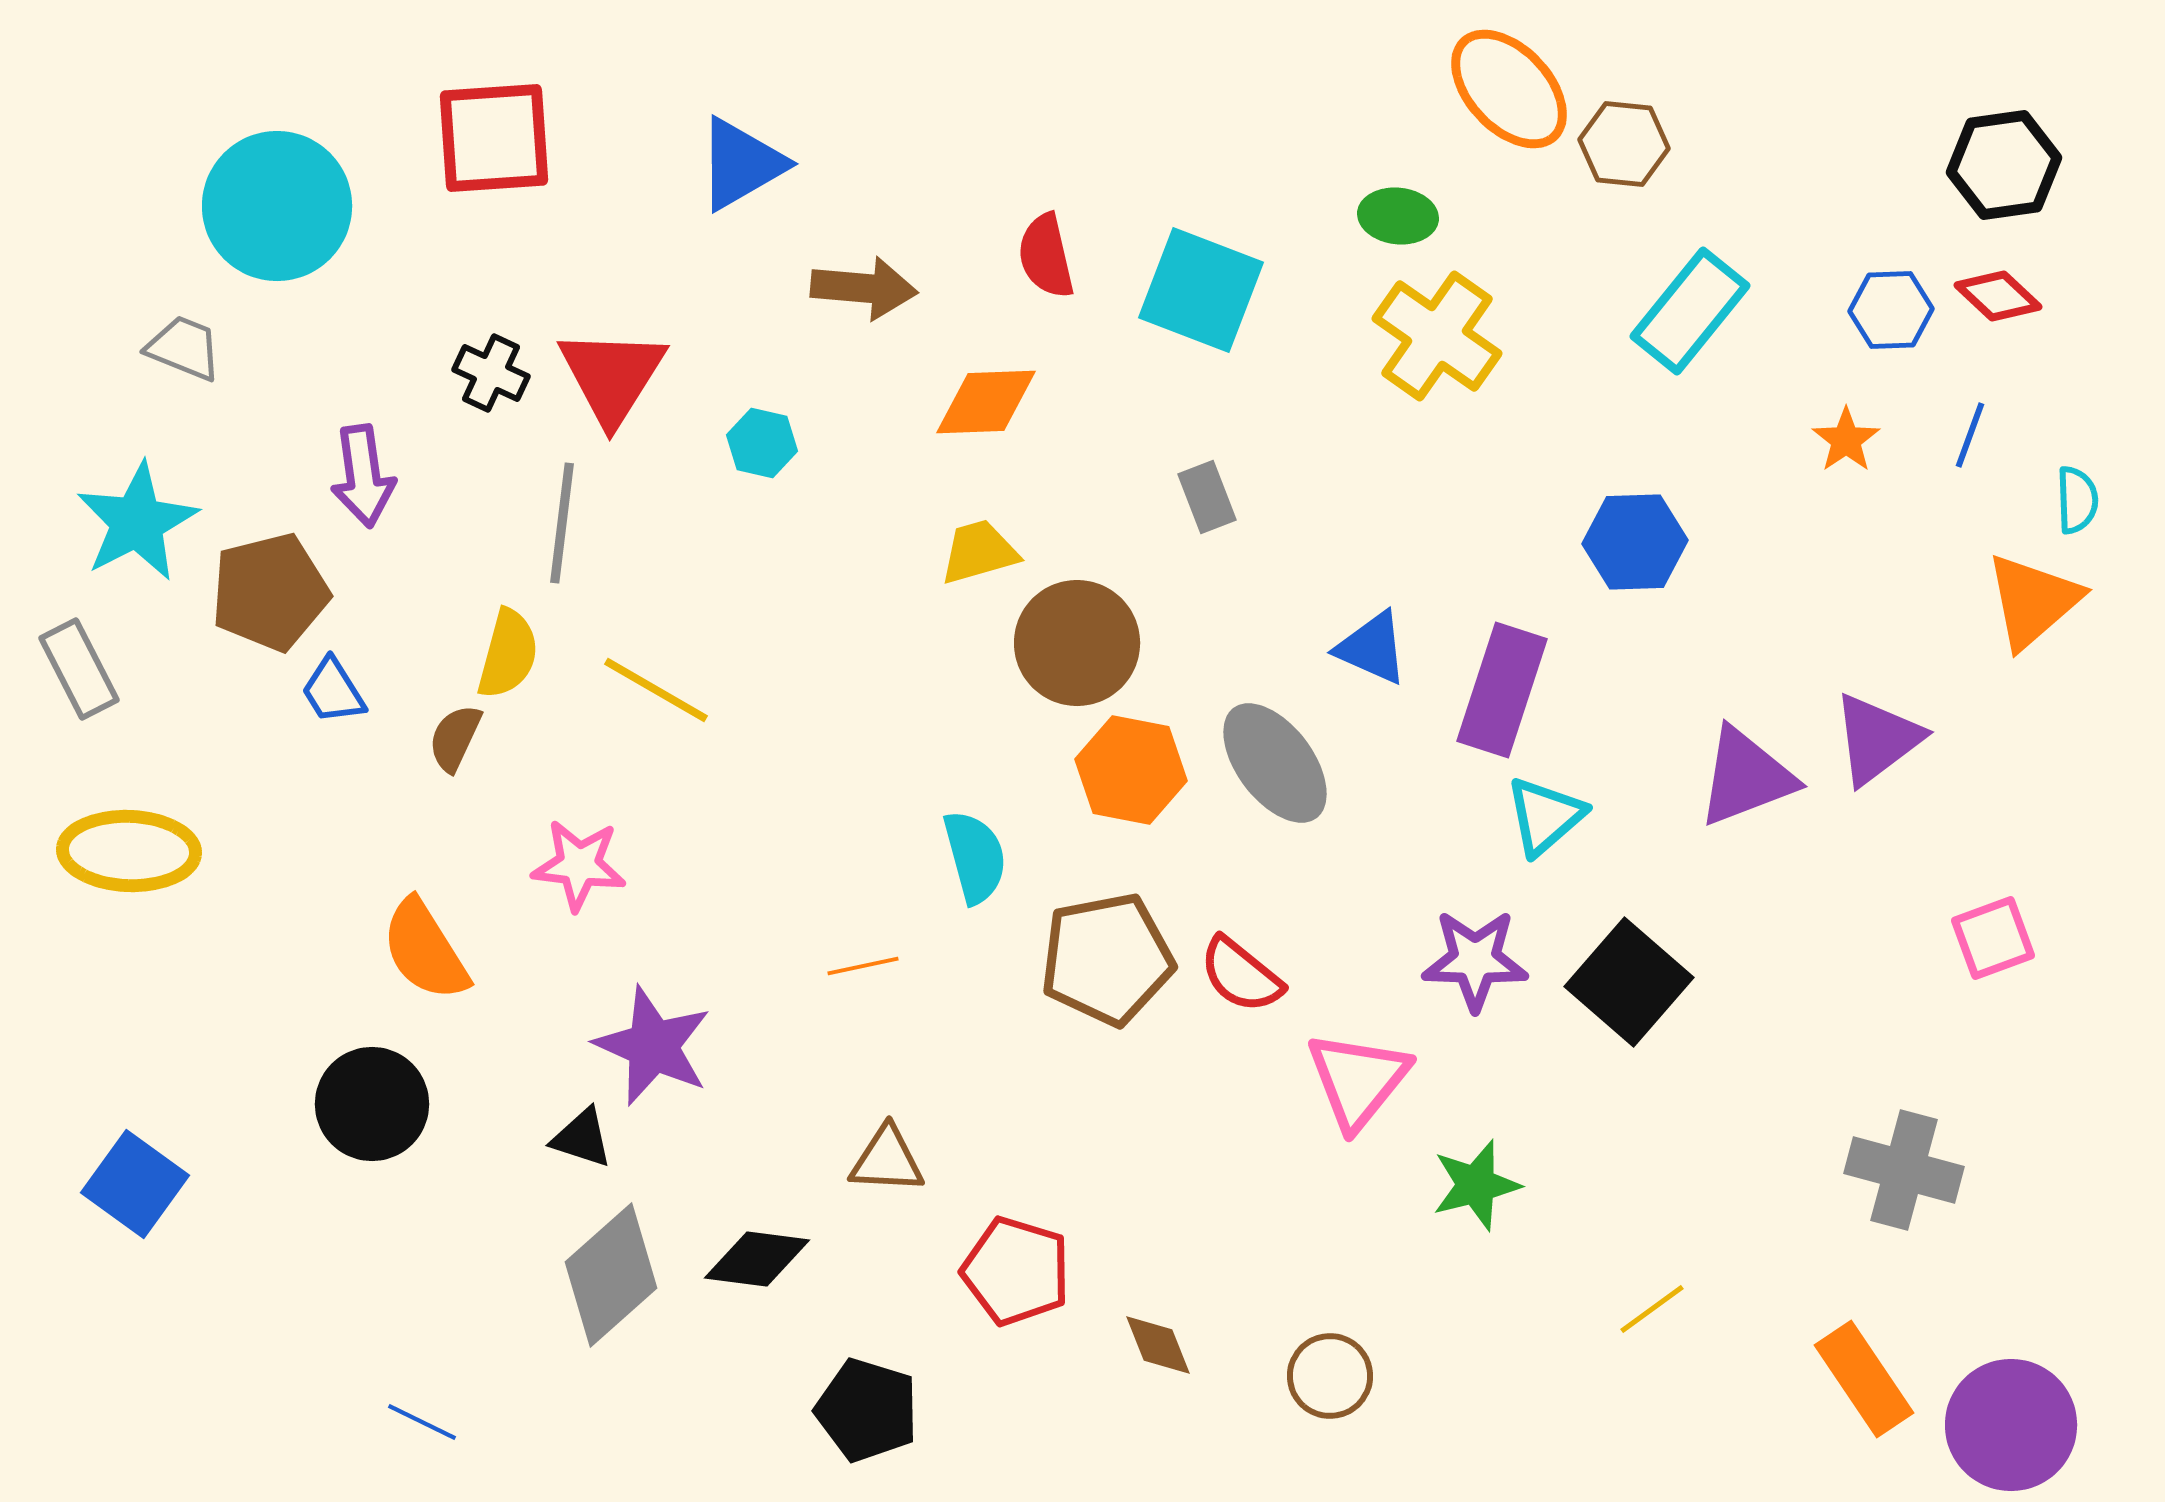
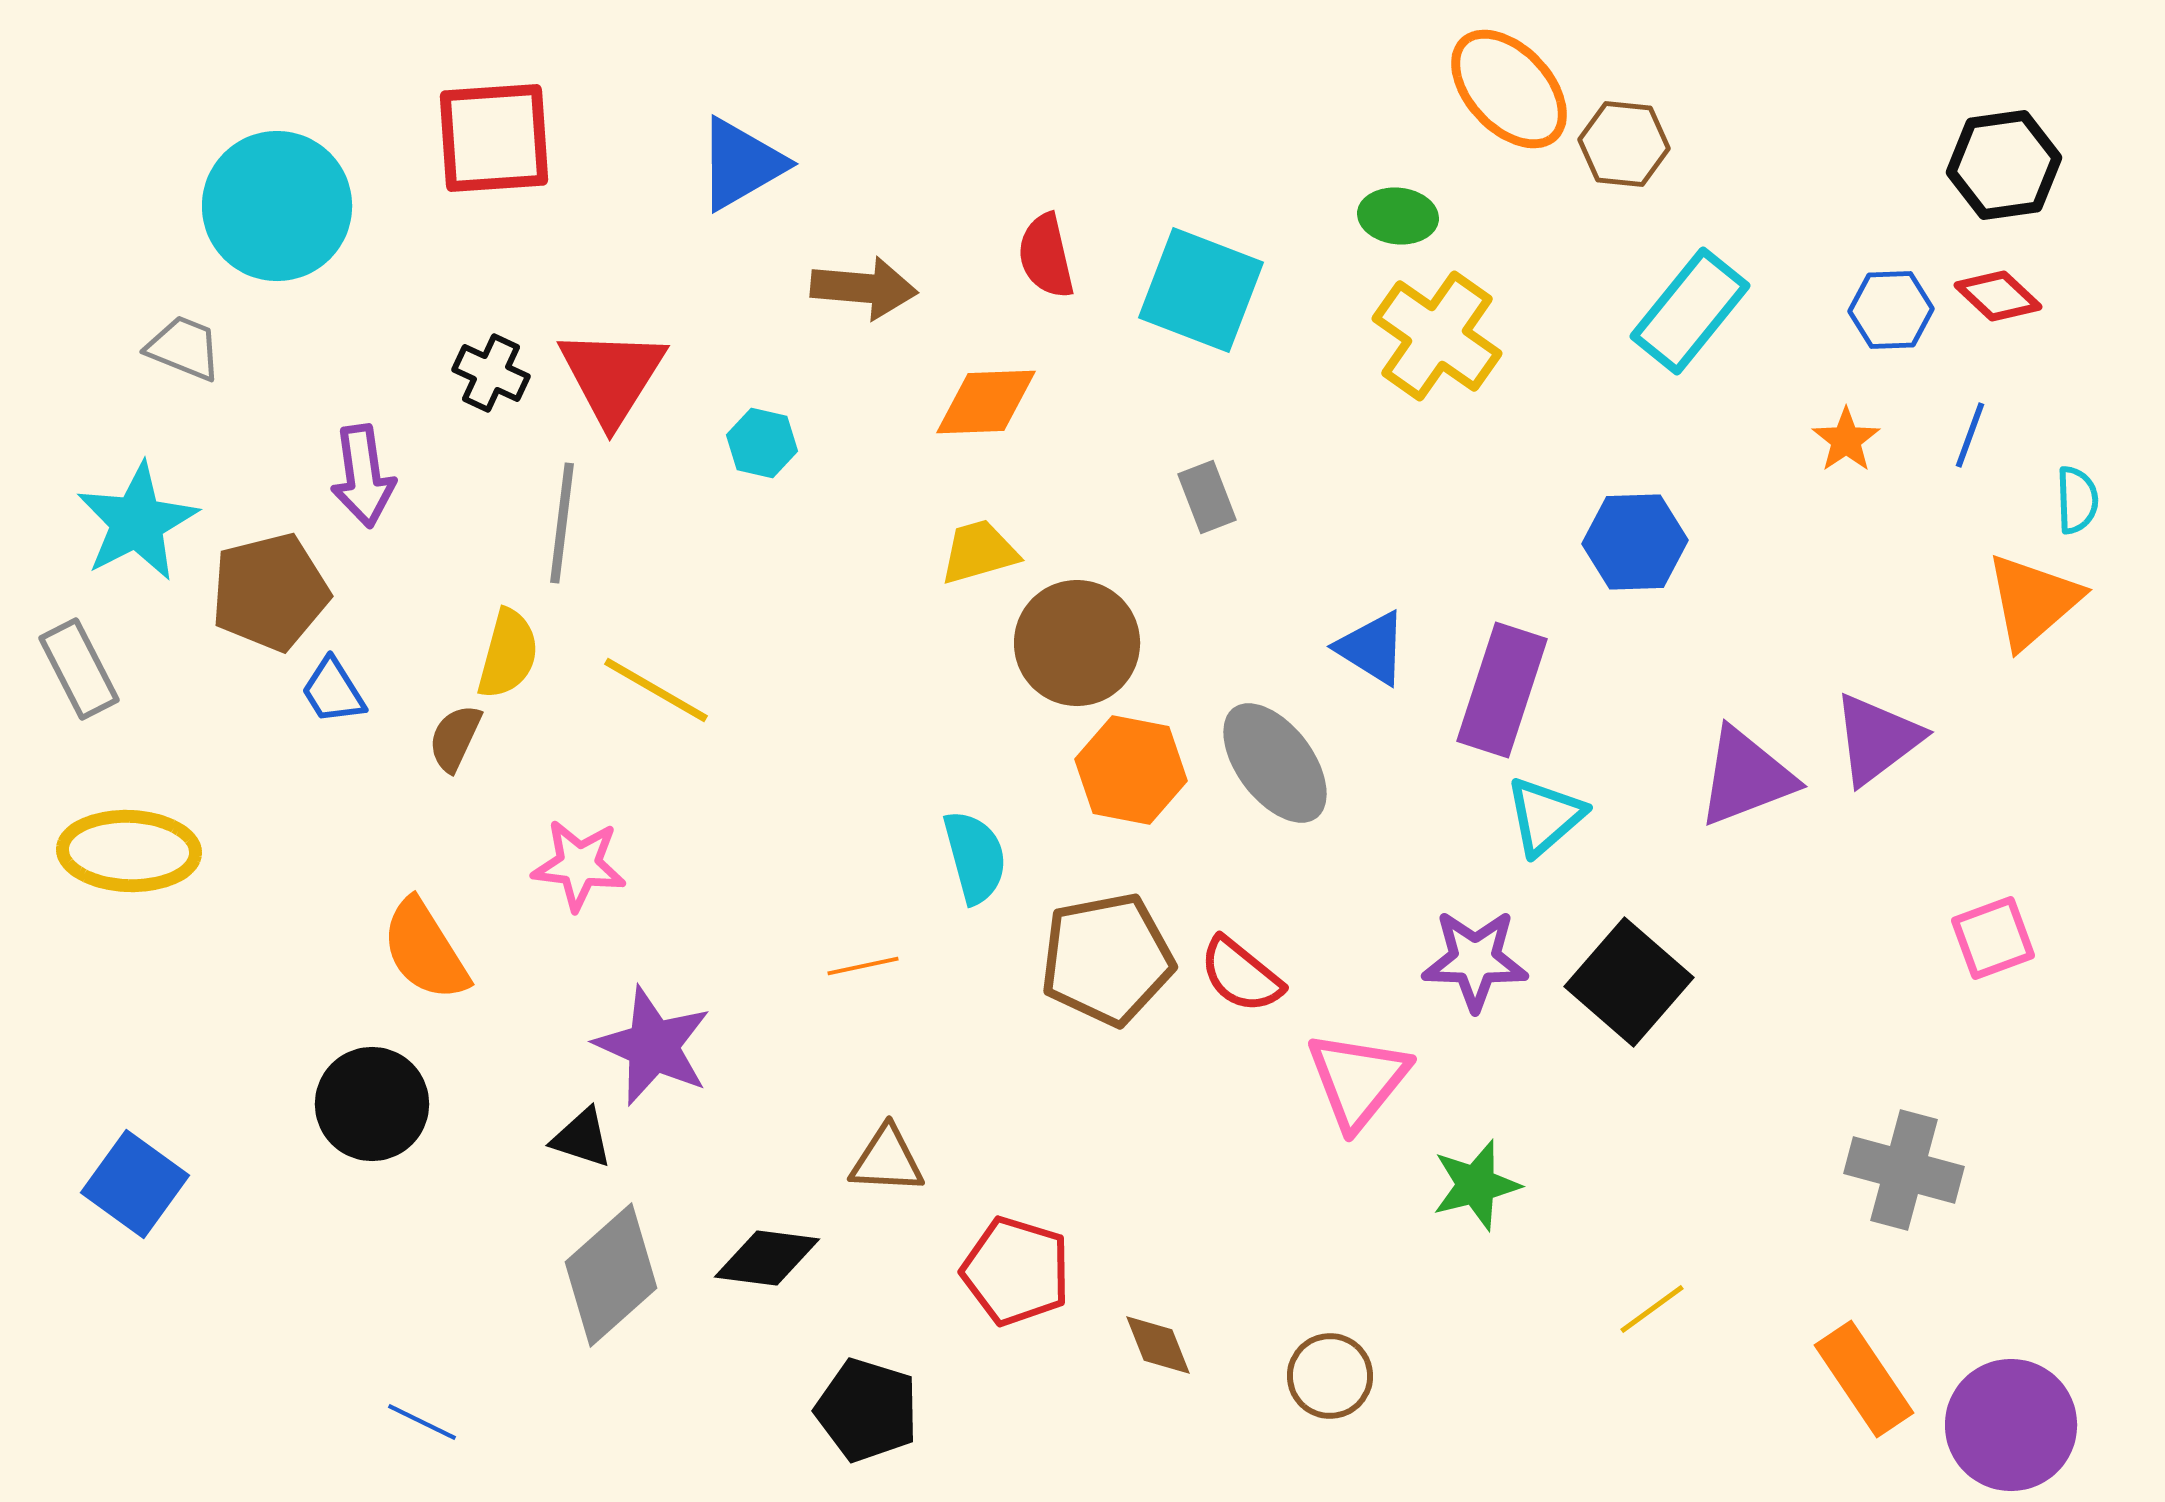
blue triangle at (1372, 648): rotated 8 degrees clockwise
black diamond at (757, 1259): moved 10 px right, 1 px up
